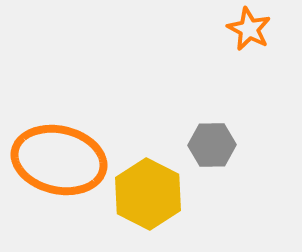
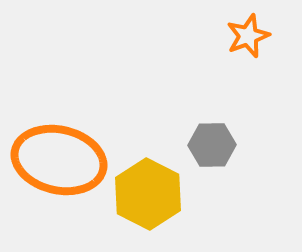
orange star: moved 1 px left, 7 px down; rotated 24 degrees clockwise
